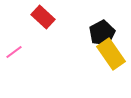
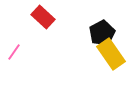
pink line: rotated 18 degrees counterclockwise
